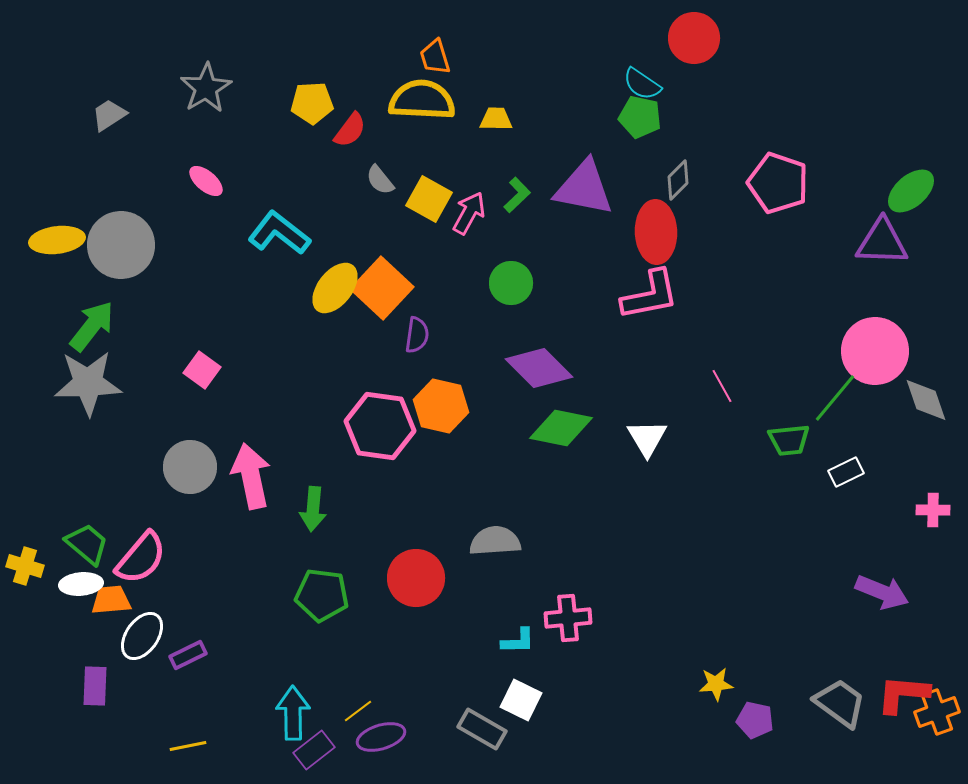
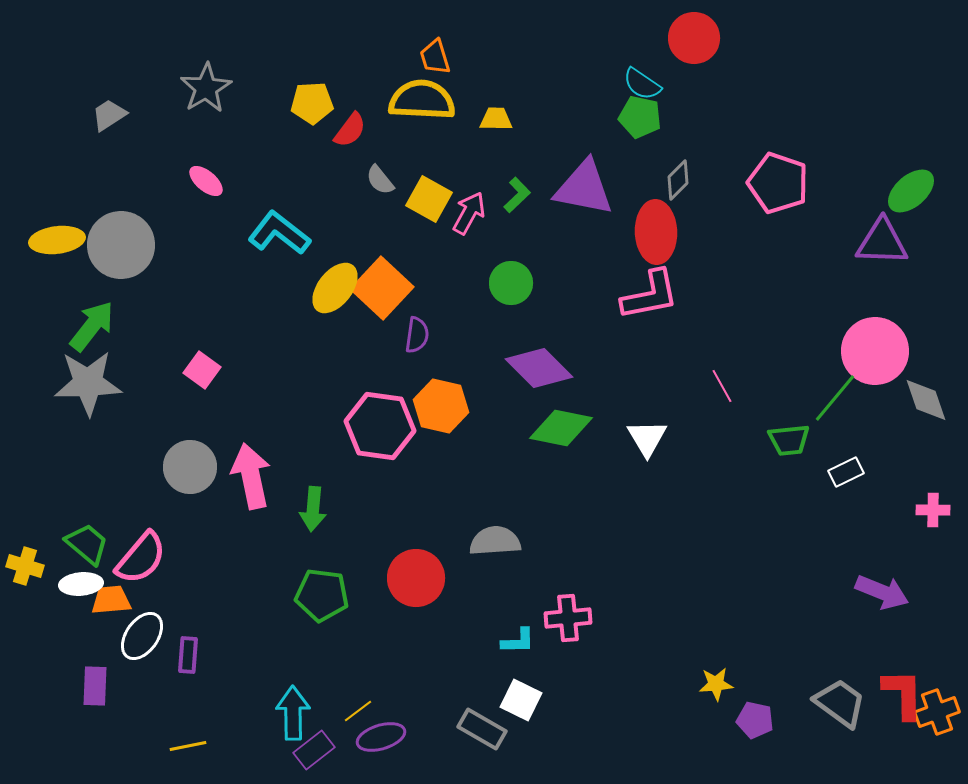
purple rectangle at (188, 655): rotated 60 degrees counterclockwise
red L-shape at (903, 694): rotated 84 degrees clockwise
